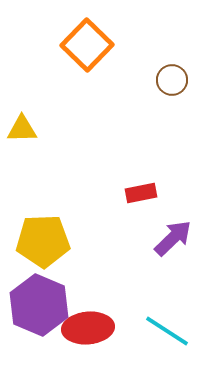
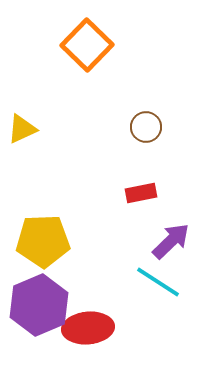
brown circle: moved 26 px left, 47 px down
yellow triangle: rotated 24 degrees counterclockwise
purple arrow: moved 2 px left, 3 px down
purple hexagon: rotated 14 degrees clockwise
cyan line: moved 9 px left, 49 px up
